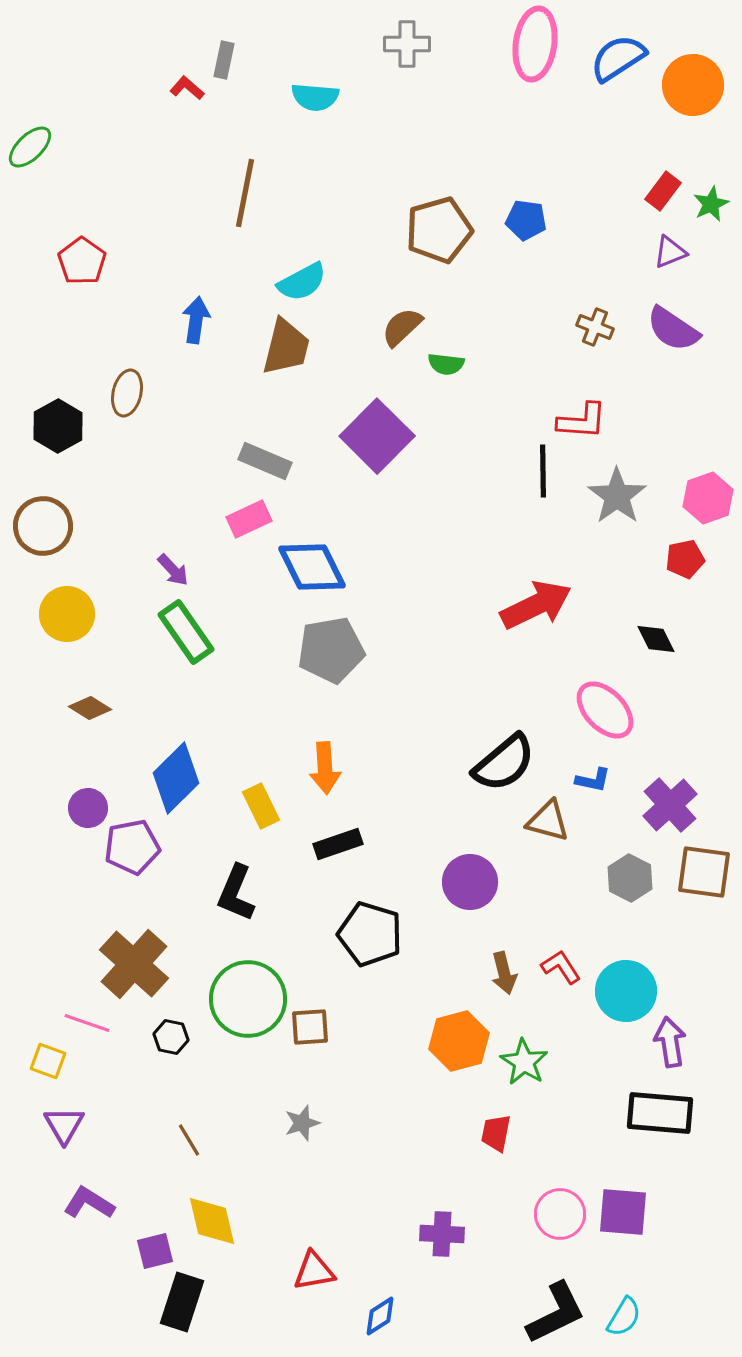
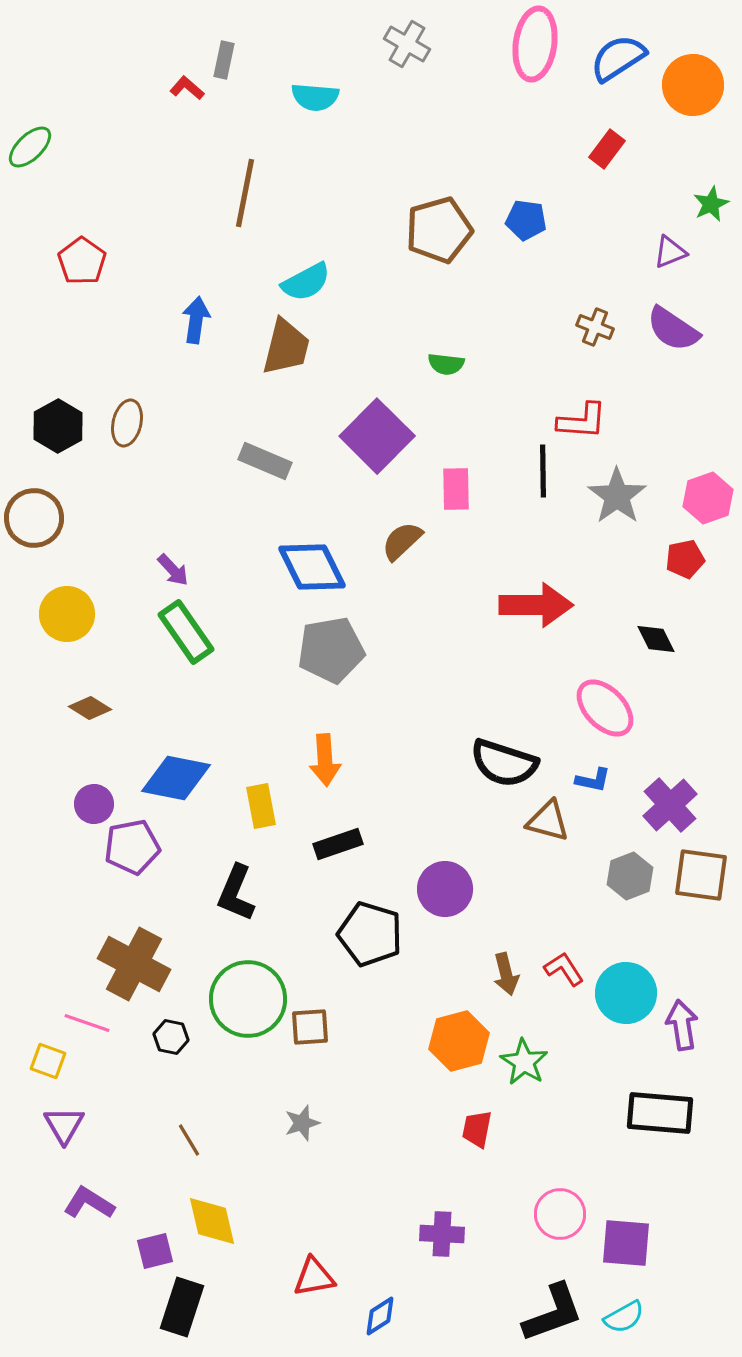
gray cross at (407, 44): rotated 30 degrees clockwise
red rectangle at (663, 191): moved 56 px left, 42 px up
cyan semicircle at (302, 282): moved 4 px right
brown semicircle at (402, 327): moved 214 px down
brown ellipse at (127, 393): moved 30 px down
pink rectangle at (249, 519): moved 207 px right, 30 px up; rotated 66 degrees counterclockwise
brown circle at (43, 526): moved 9 px left, 8 px up
red arrow at (536, 605): rotated 26 degrees clockwise
pink ellipse at (605, 710): moved 2 px up
black semicircle at (504, 763): rotated 58 degrees clockwise
orange arrow at (325, 768): moved 8 px up
blue diamond at (176, 778): rotated 56 degrees clockwise
yellow rectangle at (261, 806): rotated 15 degrees clockwise
purple circle at (88, 808): moved 6 px right, 4 px up
brown square at (704, 872): moved 3 px left, 3 px down
gray hexagon at (630, 878): moved 2 px up; rotated 12 degrees clockwise
purple circle at (470, 882): moved 25 px left, 7 px down
brown cross at (134, 964): rotated 14 degrees counterclockwise
red L-shape at (561, 967): moved 3 px right, 2 px down
brown arrow at (504, 973): moved 2 px right, 1 px down
cyan circle at (626, 991): moved 2 px down
purple arrow at (670, 1042): moved 12 px right, 17 px up
red trapezoid at (496, 1133): moved 19 px left, 4 px up
purple square at (623, 1212): moved 3 px right, 31 px down
red triangle at (314, 1271): moved 6 px down
black rectangle at (182, 1302): moved 5 px down
black L-shape at (556, 1313): moved 3 px left; rotated 6 degrees clockwise
cyan semicircle at (624, 1317): rotated 30 degrees clockwise
